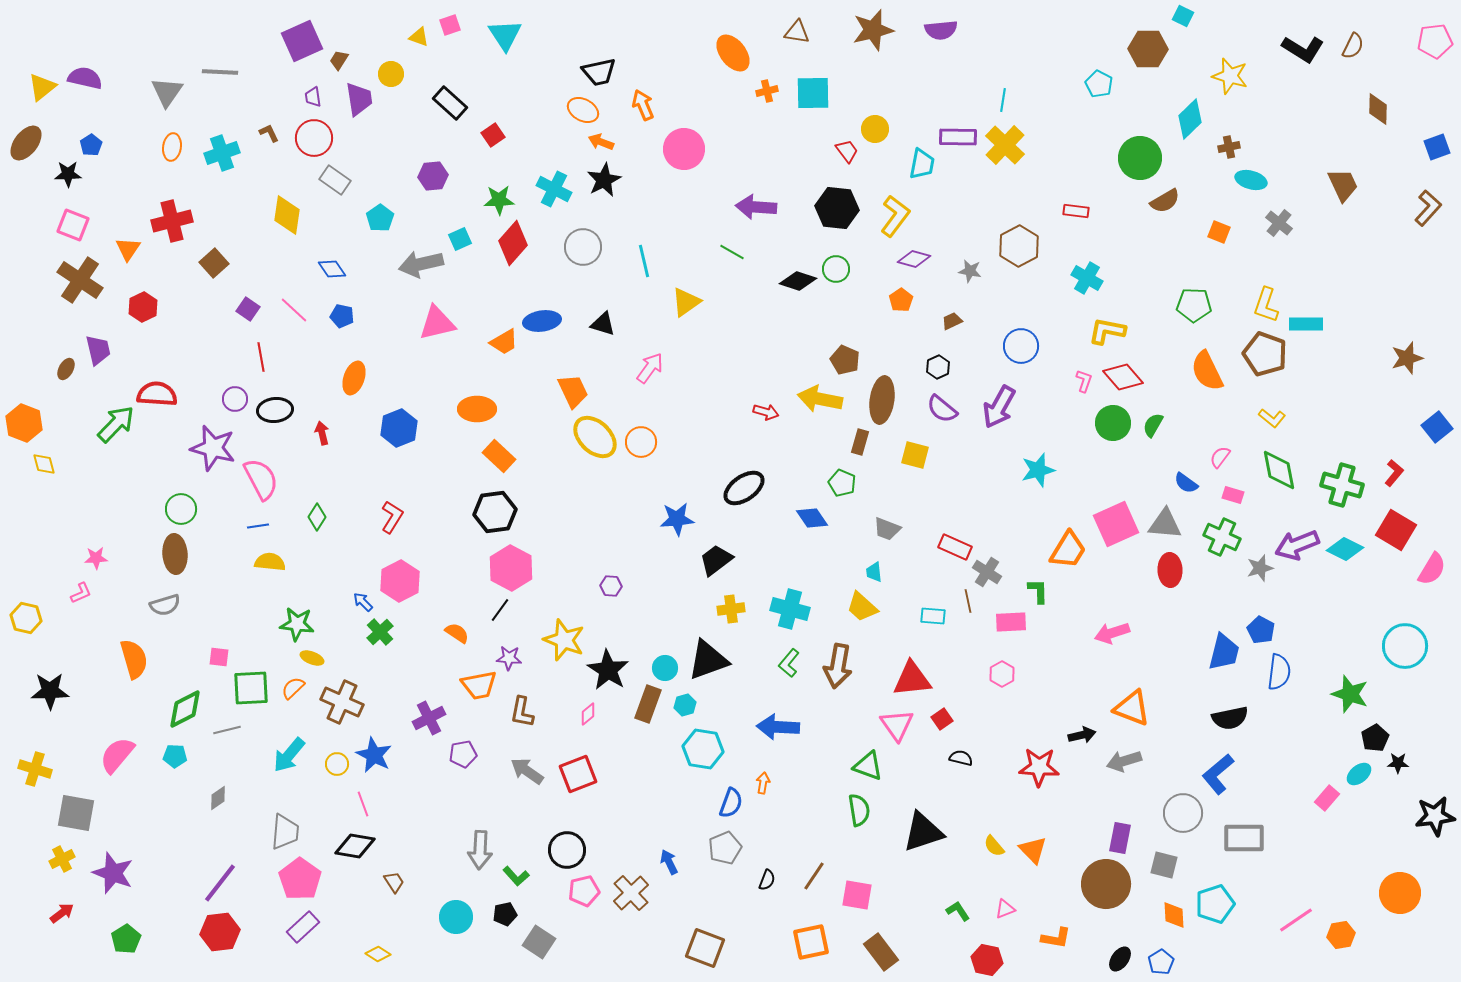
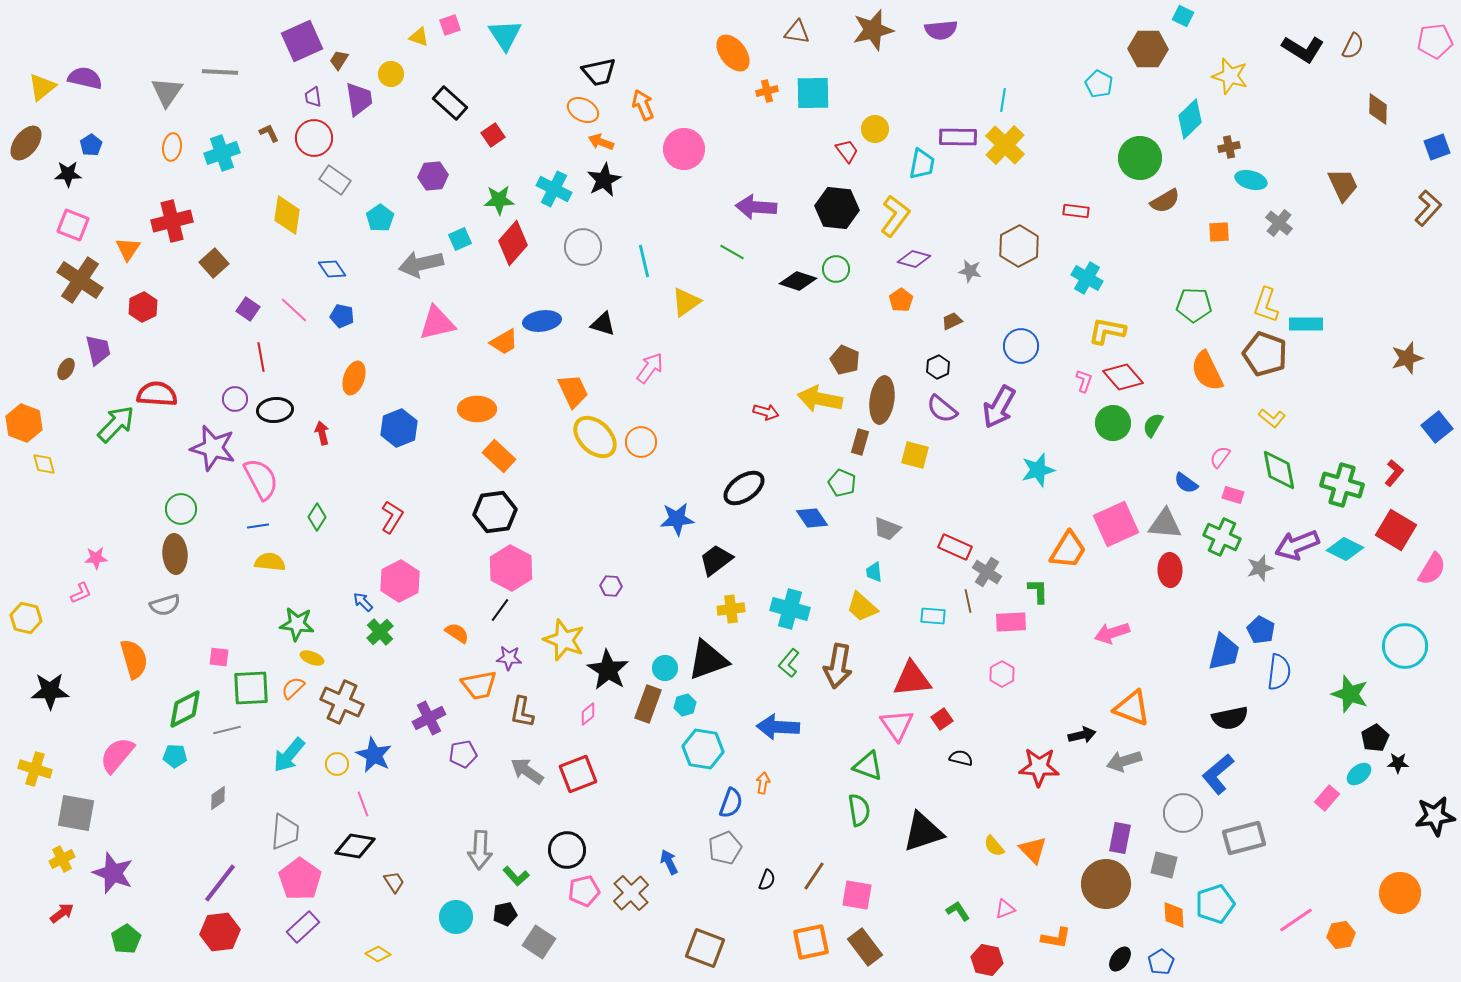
orange square at (1219, 232): rotated 25 degrees counterclockwise
gray rectangle at (1244, 838): rotated 15 degrees counterclockwise
brown rectangle at (881, 952): moved 16 px left, 5 px up
